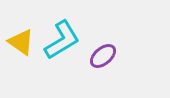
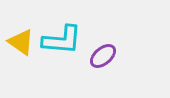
cyan L-shape: rotated 36 degrees clockwise
